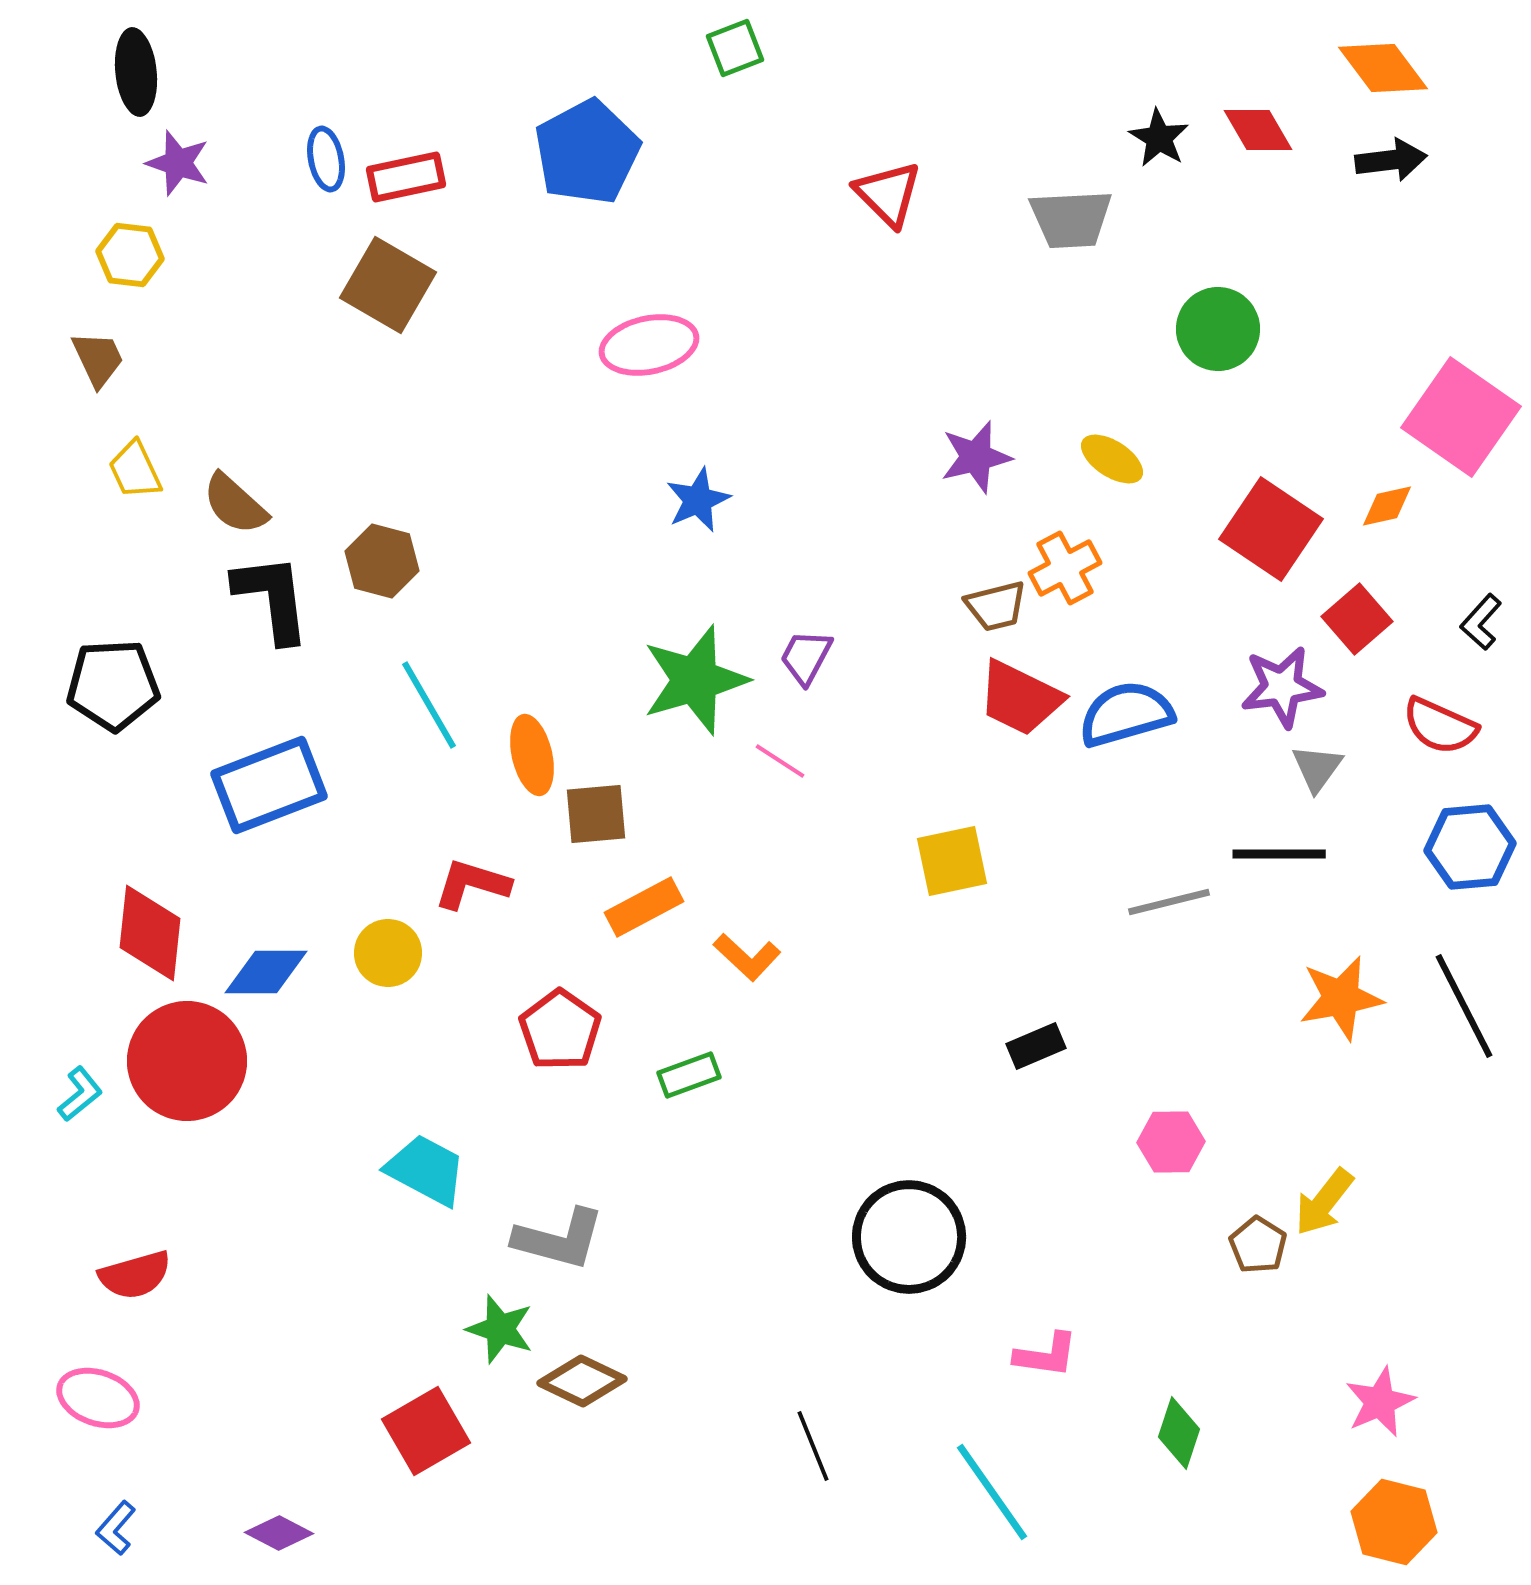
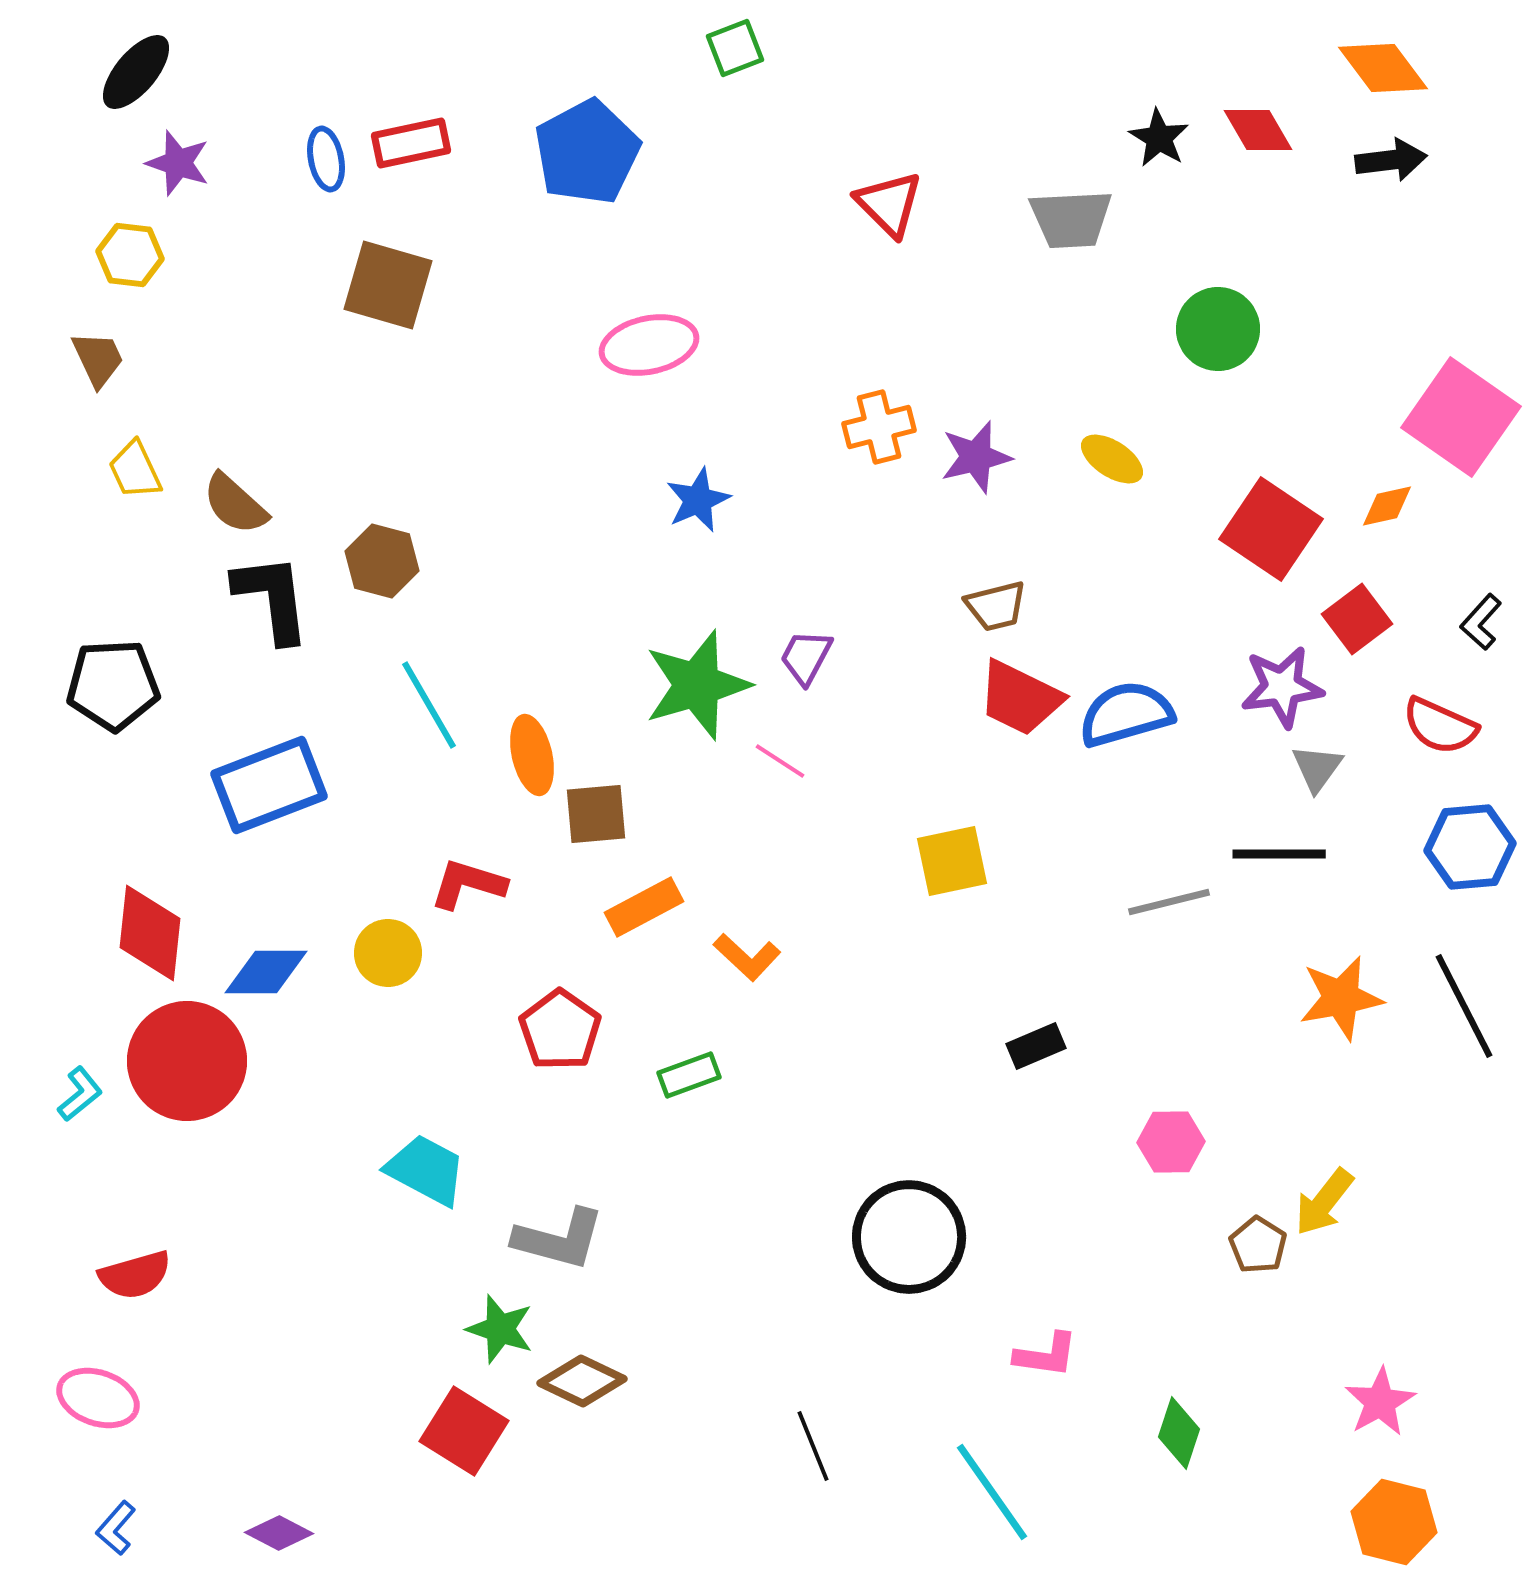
black ellipse at (136, 72): rotated 46 degrees clockwise
red rectangle at (406, 177): moved 5 px right, 34 px up
red triangle at (888, 194): moved 1 px right, 10 px down
brown square at (388, 285): rotated 14 degrees counterclockwise
orange cross at (1065, 568): moved 186 px left, 141 px up; rotated 14 degrees clockwise
red square at (1357, 619): rotated 4 degrees clockwise
green star at (695, 680): moved 2 px right, 5 px down
red L-shape at (472, 884): moved 4 px left
pink star at (1380, 1402): rotated 6 degrees counterclockwise
red square at (426, 1431): moved 38 px right; rotated 28 degrees counterclockwise
